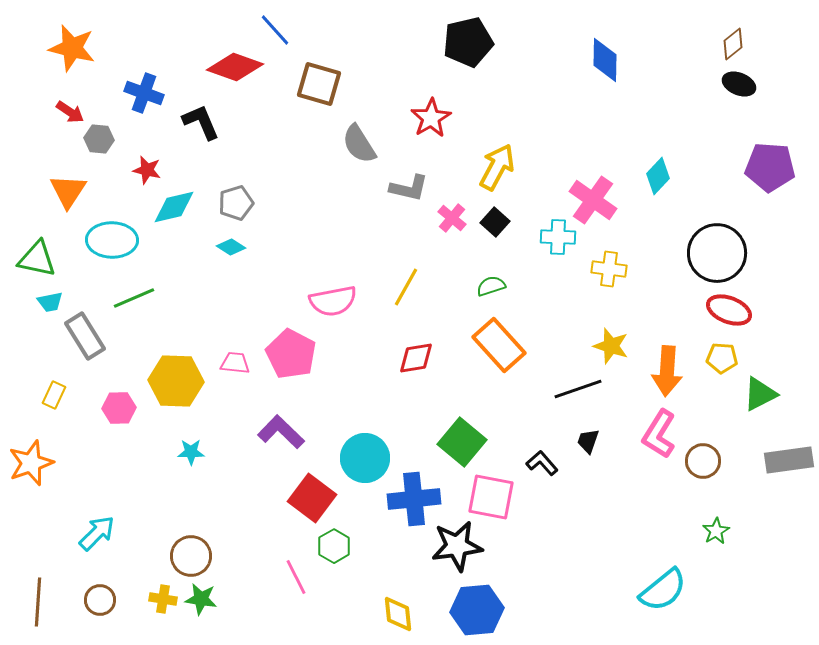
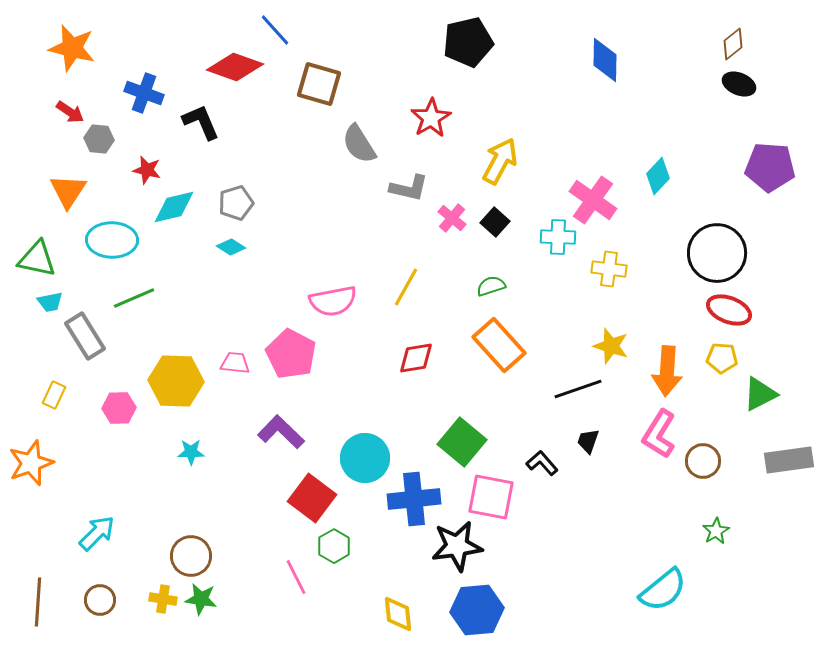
yellow arrow at (497, 167): moved 3 px right, 6 px up
